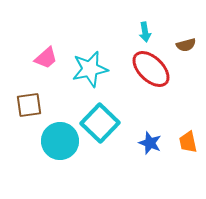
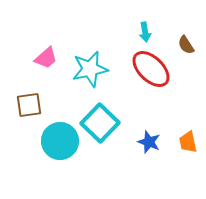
brown semicircle: rotated 72 degrees clockwise
blue star: moved 1 px left, 1 px up
